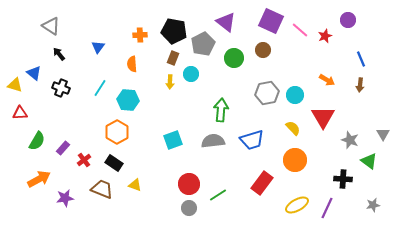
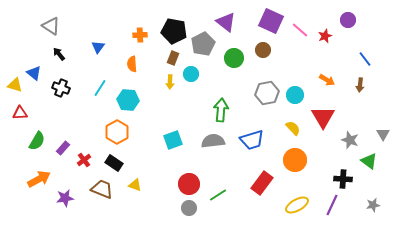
blue line at (361, 59): moved 4 px right; rotated 14 degrees counterclockwise
purple line at (327, 208): moved 5 px right, 3 px up
